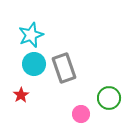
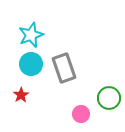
cyan circle: moved 3 px left
